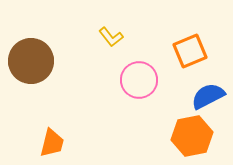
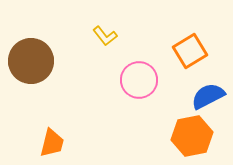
yellow L-shape: moved 6 px left, 1 px up
orange square: rotated 8 degrees counterclockwise
